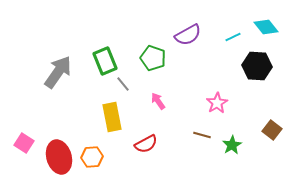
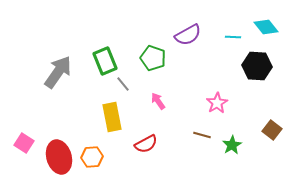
cyan line: rotated 28 degrees clockwise
